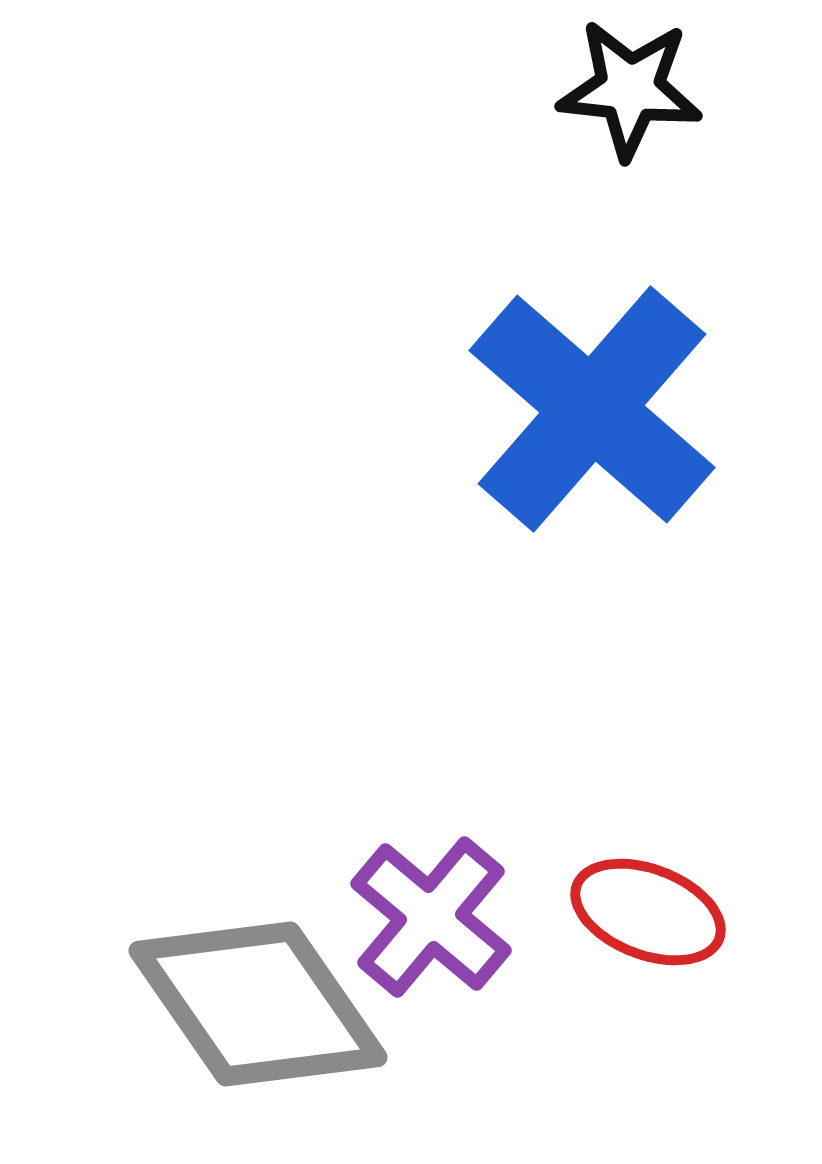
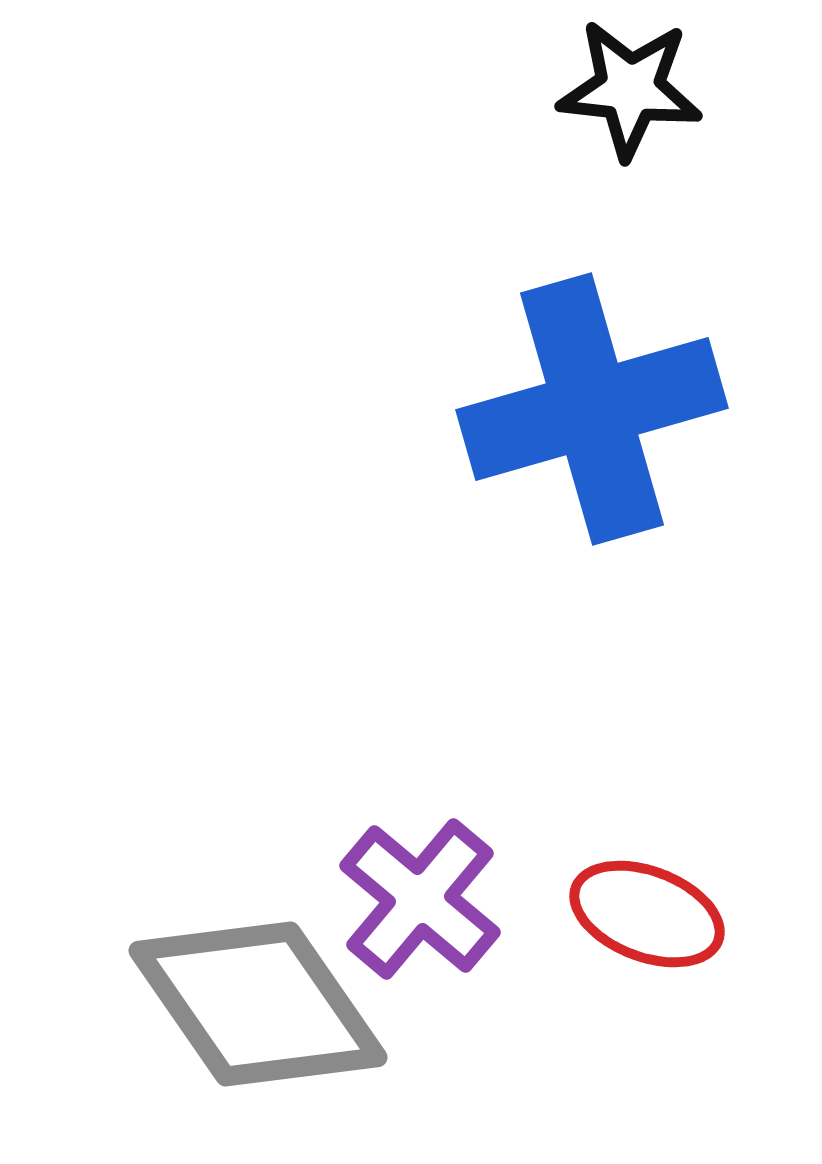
blue cross: rotated 33 degrees clockwise
red ellipse: moved 1 px left, 2 px down
purple cross: moved 11 px left, 18 px up
